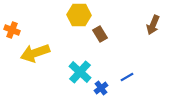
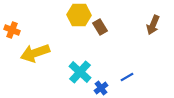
brown rectangle: moved 7 px up
